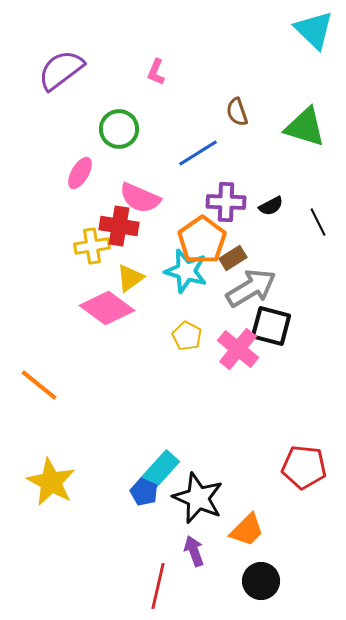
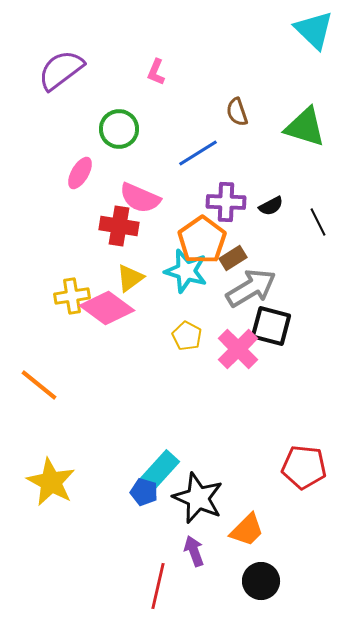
yellow cross: moved 20 px left, 50 px down
pink cross: rotated 6 degrees clockwise
blue pentagon: rotated 8 degrees counterclockwise
